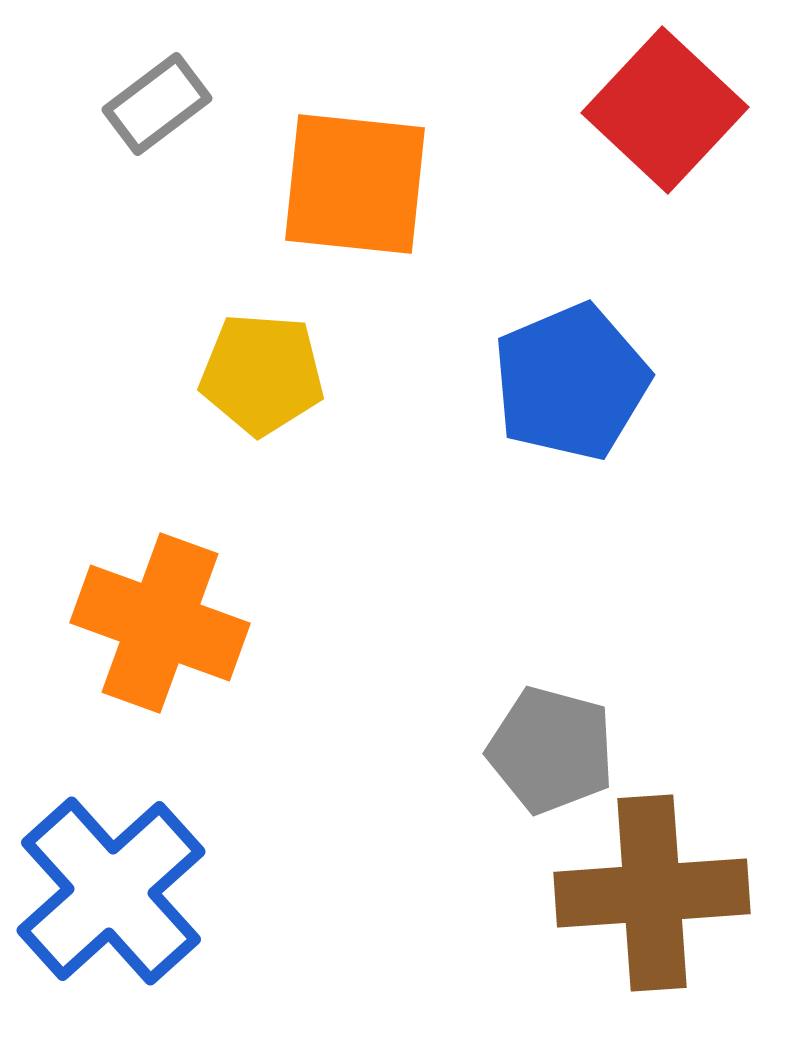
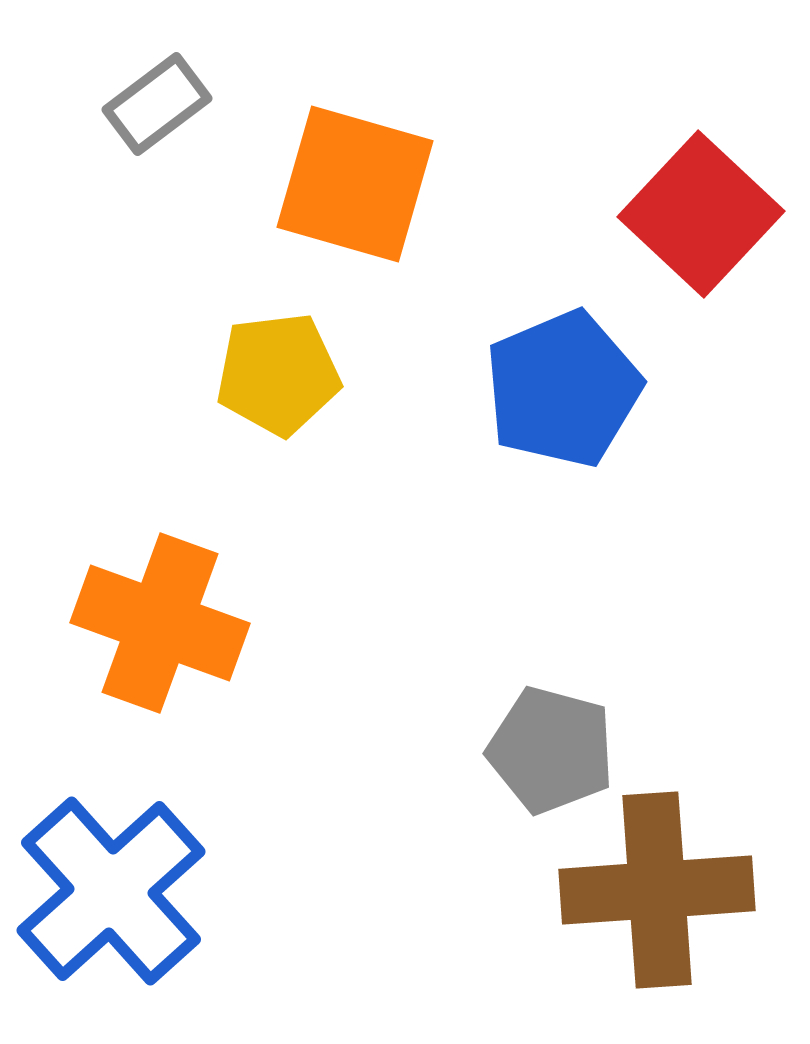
red square: moved 36 px right, 104 px down
orange square: rotated 10 degrees clockwise
yellow pentagon: moved 16 px right; rotated 11 degrees counterclockwise
blue pentagon: moved 8 px left, 7 px down
brown cross: moved 5 px right, 3 px up
